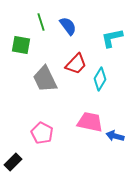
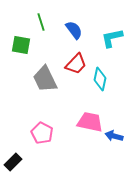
blue semicircle: moved 6 px right, 4 px down
cyan diamond: rotated 20 degrees counterclockwise
blue arrow: moved 1 px left
